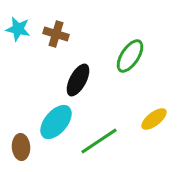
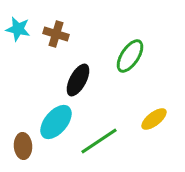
brown ellipse: moved 2 px right, 1 px up
